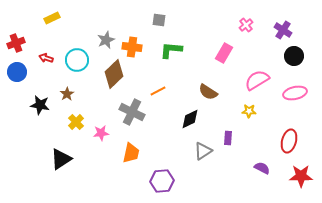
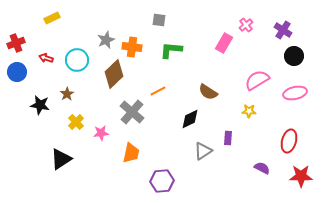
pink rectangle: moved 10 px up
gray cross: rotated 15 degrees clockwise
